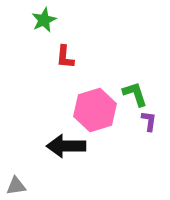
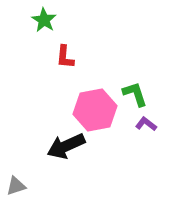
green star: rotated 15 degrees counterclockwise
pink hexagon: rotated 6 degrees clockwise
purple L-shape: moved 3 px left, 3 px down; rotated 60 degrees counterclockwise
black arrow: rotated 24 degrees counterclockwise
gray triangle: rotated 10 degrees counterclockwise
